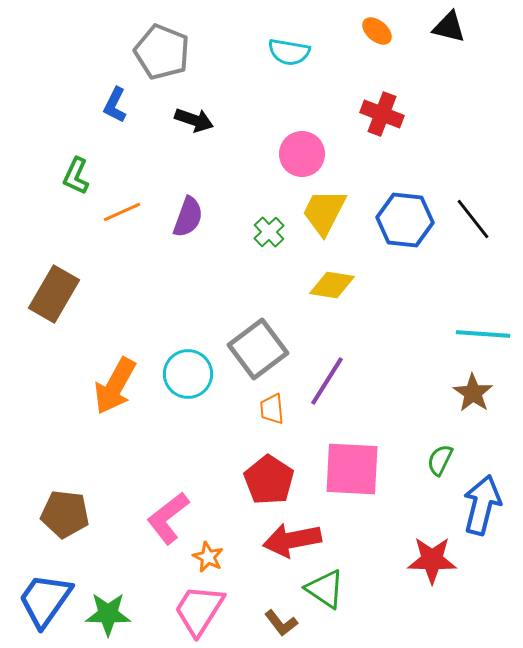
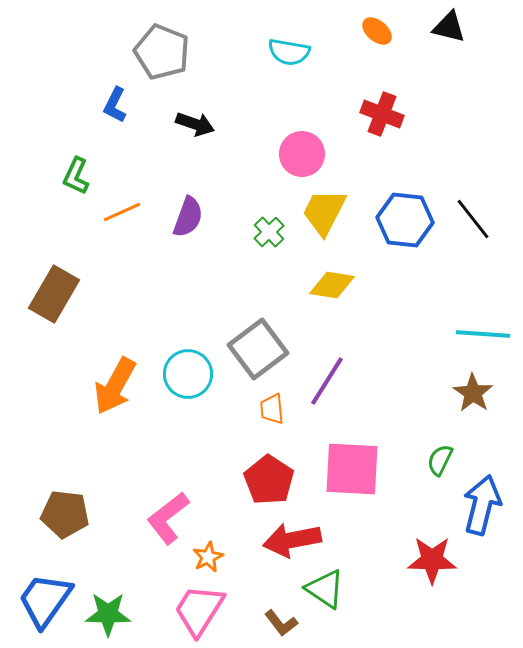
black arrow: moved 1 px right, 4 px down
orange star: rotated 20 degrees clockwise
